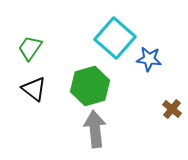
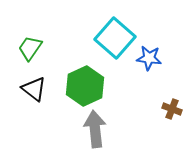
blue star: moved 1 px up
green hexagon: moved 5 px left; rotated 9 degrees counterclockwise
brown cross: rotated 18 degrees counterclockwise
